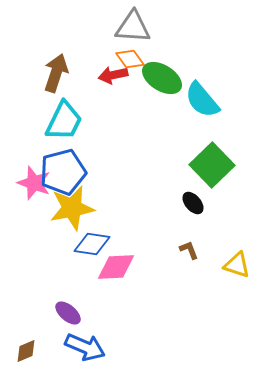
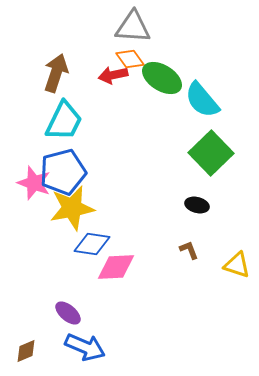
green square: moved 1 px left, 12 px up
black ellipse: moved 4 px right, 2 px down; rotated 35 degrees counterclockwise
